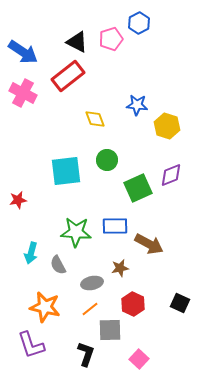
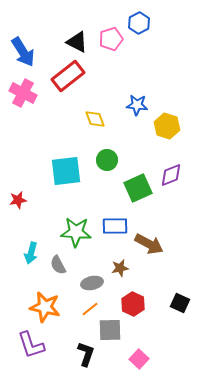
blue arrow: rotated 24 degrees clockwise
